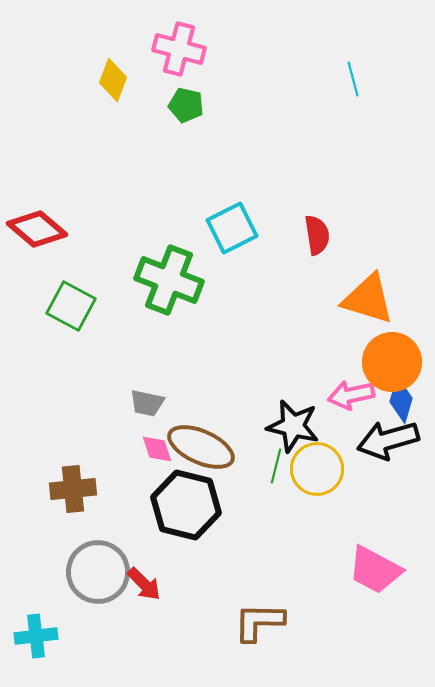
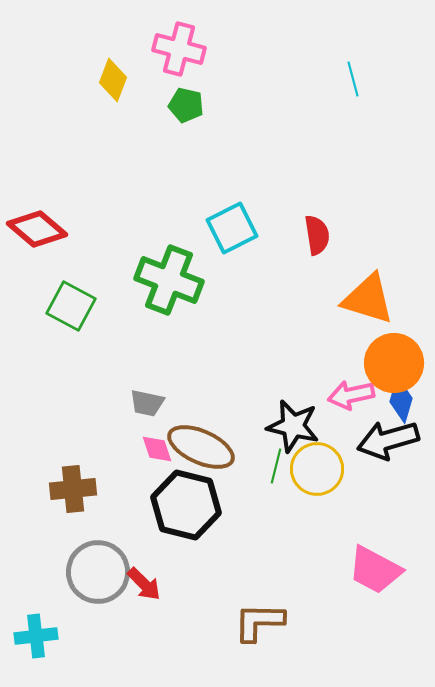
orange circle: moved 2 px right, 1 px down
